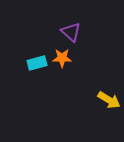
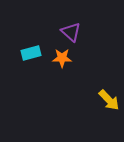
cyan rectangle: moved 6 px left, 10 px up
yellow arrow: rotated 15 degrees clockwise
